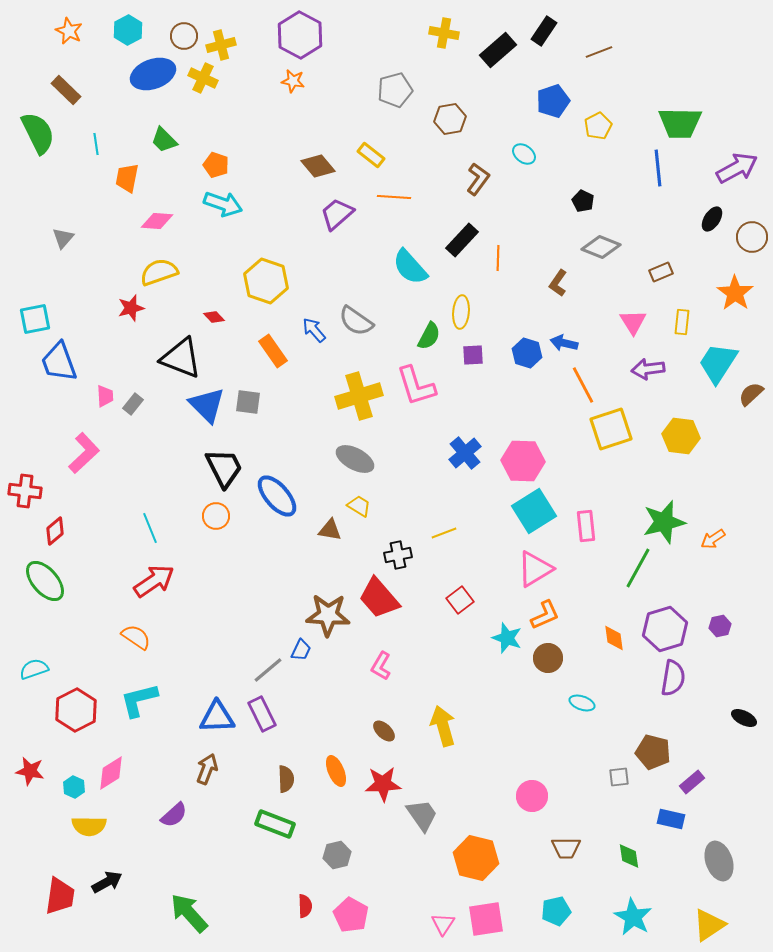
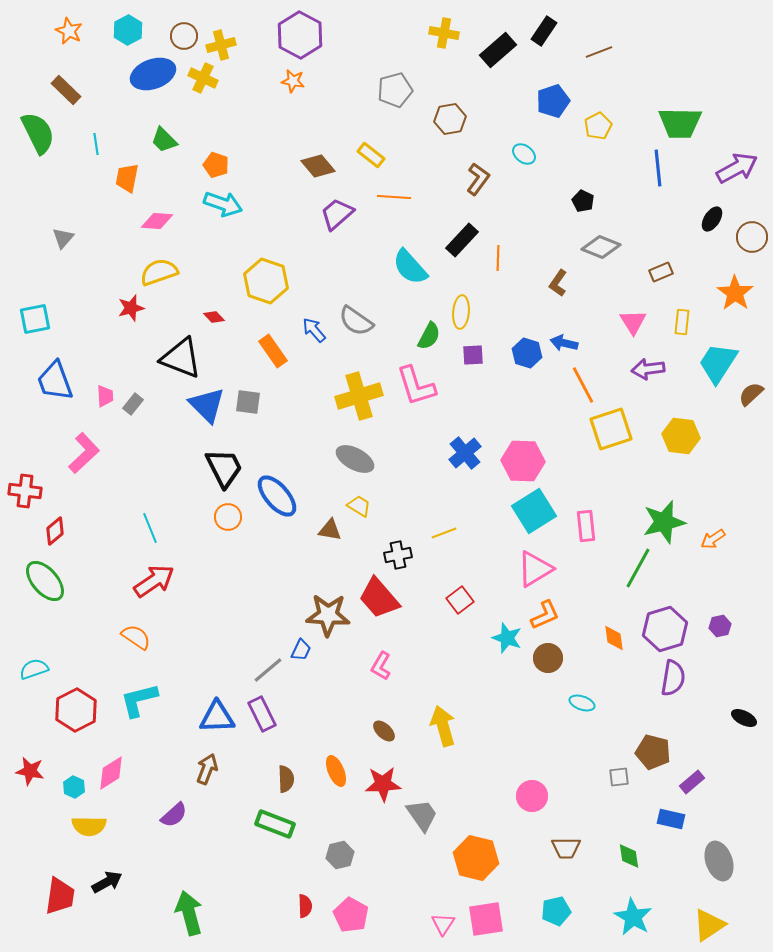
blue trapezoid at (59, 362): moved 4 px left, 19 px down
orange circle at (216, 516): moved 12 px right, 1 px down
gray hexagon at (337, 855): moved 3 px right
green arrow at (189, 913): rotated 27 degrees clockwise
